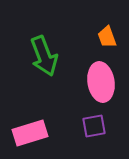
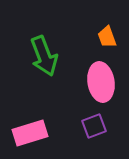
purple square: rotated 10 degrees counterclockwise
